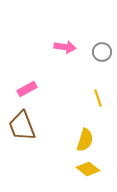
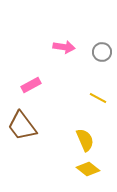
pink arrow: moved 1 px left
pink rectangle: moved 4 px right, 4 px up
yellow line: rotated 42 degrees counterclockwise
brown trapezoid: rotated 16 degrees counterclockwise
yellow semicircle: rotated 40 degrees counterclockwise
